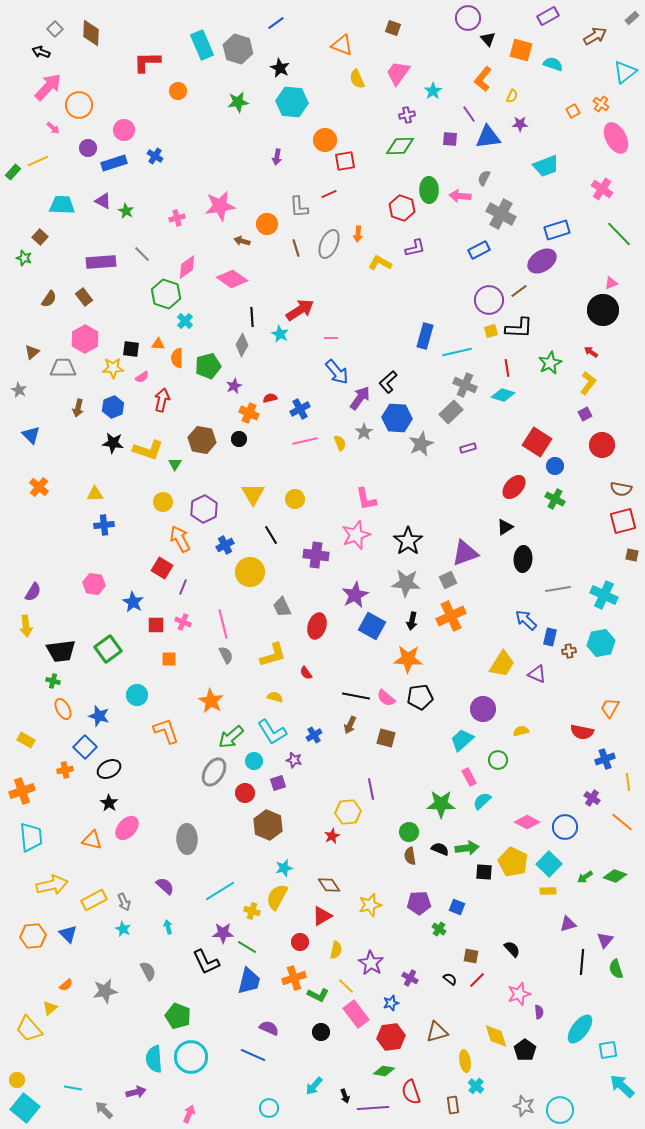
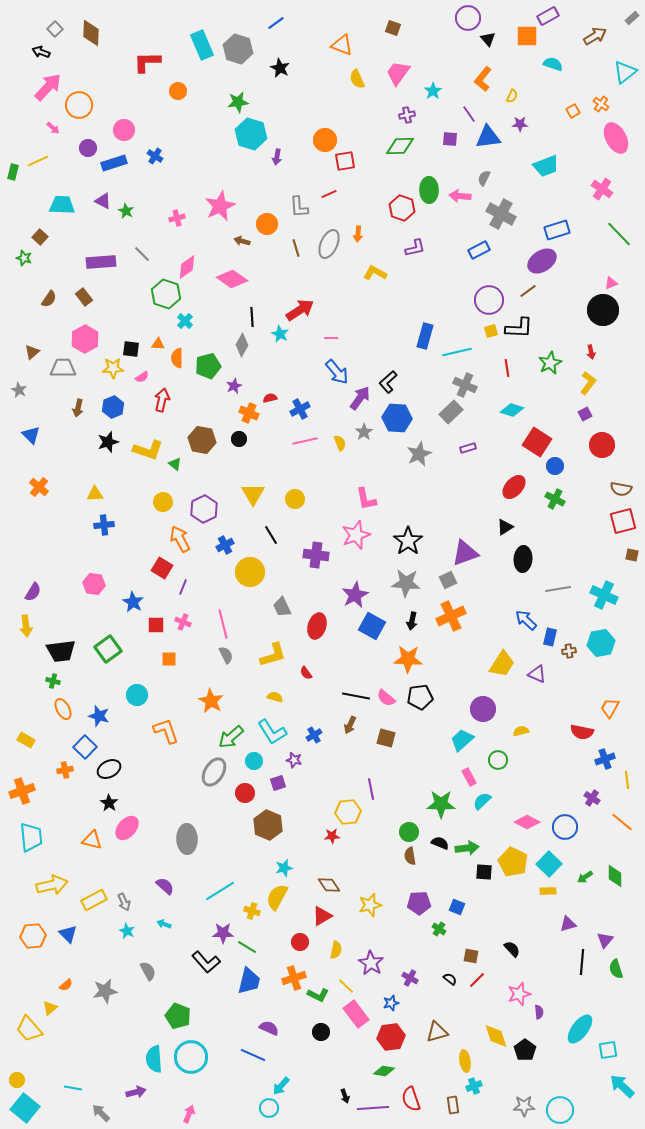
orange square at (521, 50): moved 6 px right, 14 px up; rotated 15 degrees counterclockwise
cyan hexagon at (292, 102): moved 41 px left, 32 px down; rotated 12 degrees clockwise
green rectangle at (13, 172): rotated 28 degrees counterclockwise
pink star at (220, 206): rotated 16 degrees counterclockwise
yellow L-shape at (380, 263): moved 5 px left, 10 px down
brown line at (519, 291): moved 9 px right
red arrow at (591, 352): rotated 136 degrees counterclockwise
cyan diamond at (503, 395): moved 9 px right, 15 px down
black star at (113, 443): moved 5 px left, 1 px up; rotated 25 degrees counterclockwise
gray star at (421, 444): moved 2 px left, 10 px down
green triangle at (175, 464): rotated 24 degrees counterclockwise
yellow line at (628, 782): moved 1 px left, 2 px up
red star at (332, 836): rotated 21 degrees clockwise
black semicircle at (440, 849): moved 6 px up
green diamond at (615, 876): rotated 70 degrees clockwise
cyan arrow at (168, 927): moved 4 px left, 3 px up; rotated 56 degrees counterclockwise
cyan star at (123, 929): moved 4 px right, 2 px down
black L-shape at (206, 962): rotated 16 degrees counterclockwise
cyan arrow at (314, 1086): moved 33 px left
cyan cross at (476, 1086): moved 2 px left; rotated 28 degrees clockwise
red semicircle at (411, 1092): moved 7 px down
gray star at (524, 1106): rotated 20 degrees counterclockwise
gray arrow at (104, 1110): moved 3 px left, 3 px down
